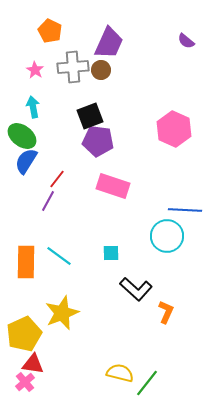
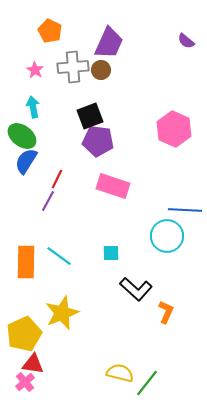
red line: rotated 12 degrees counterclockwise
